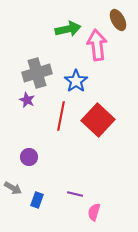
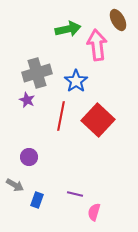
gray arrow: moved 2 px right, 3 px up
